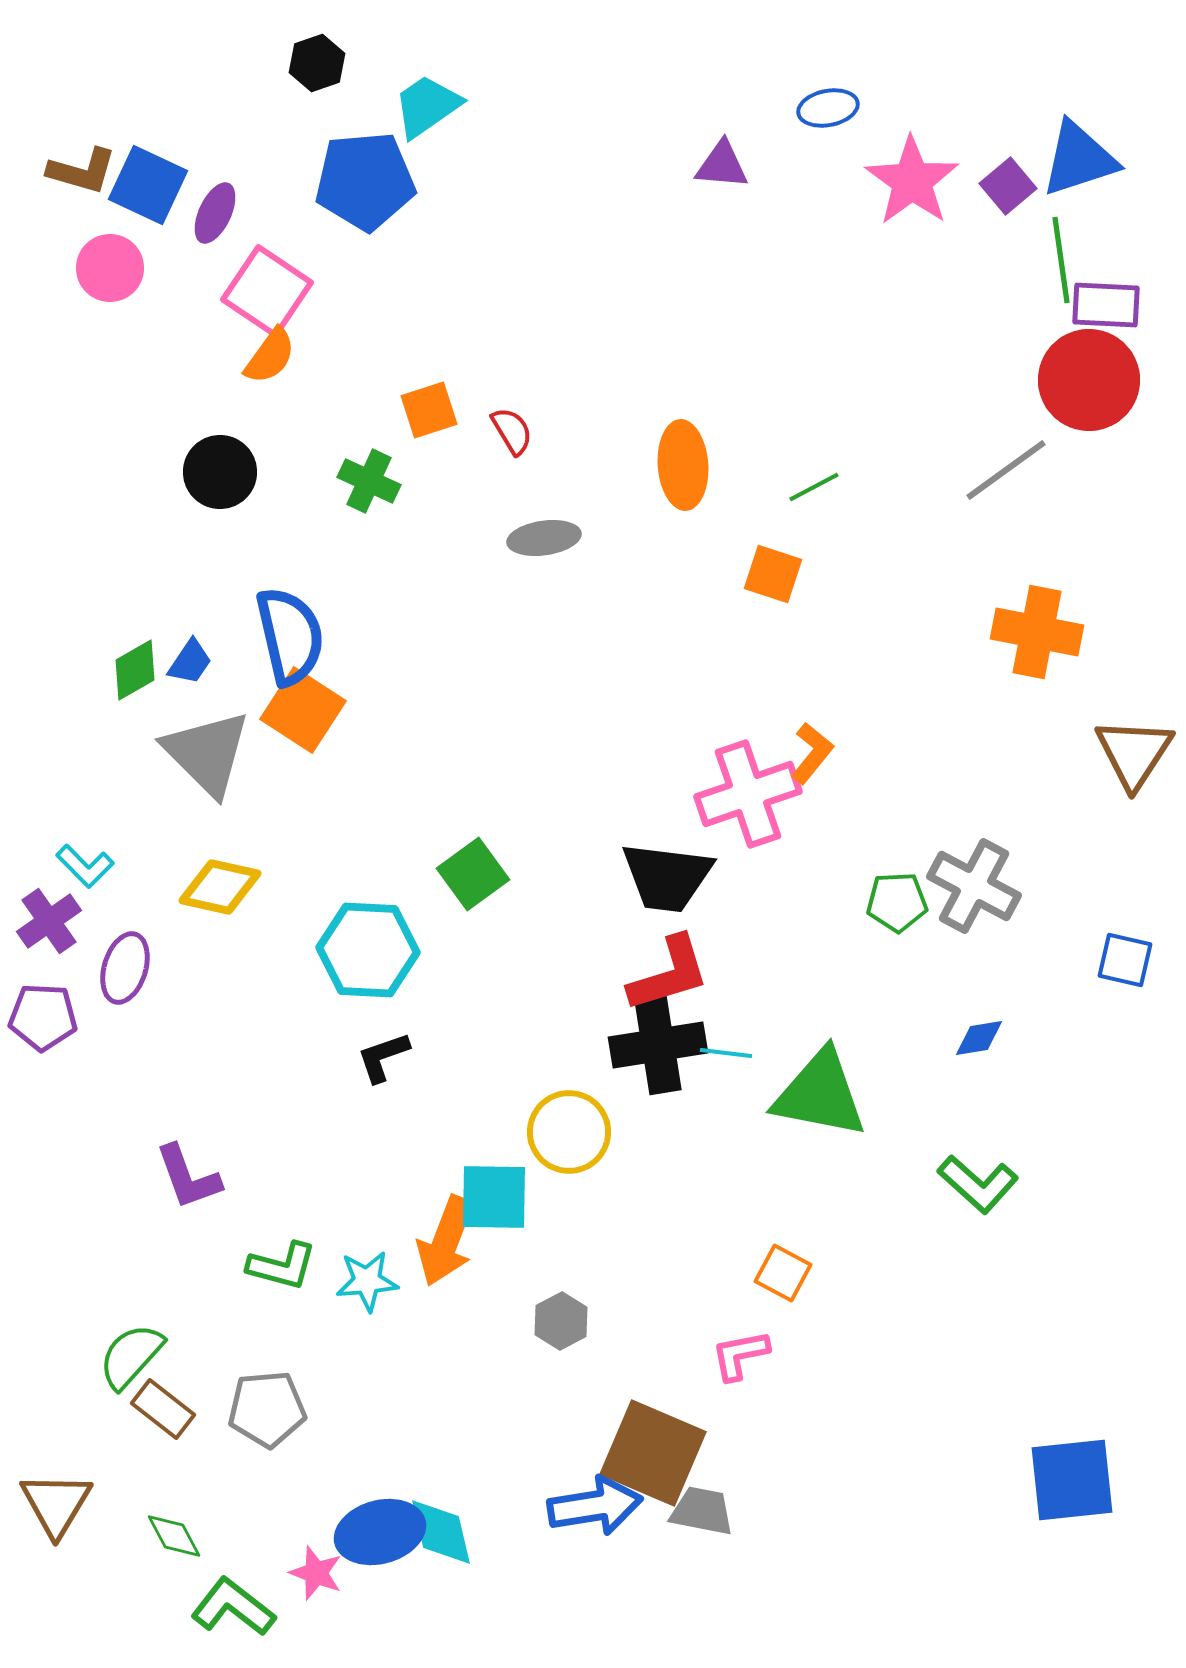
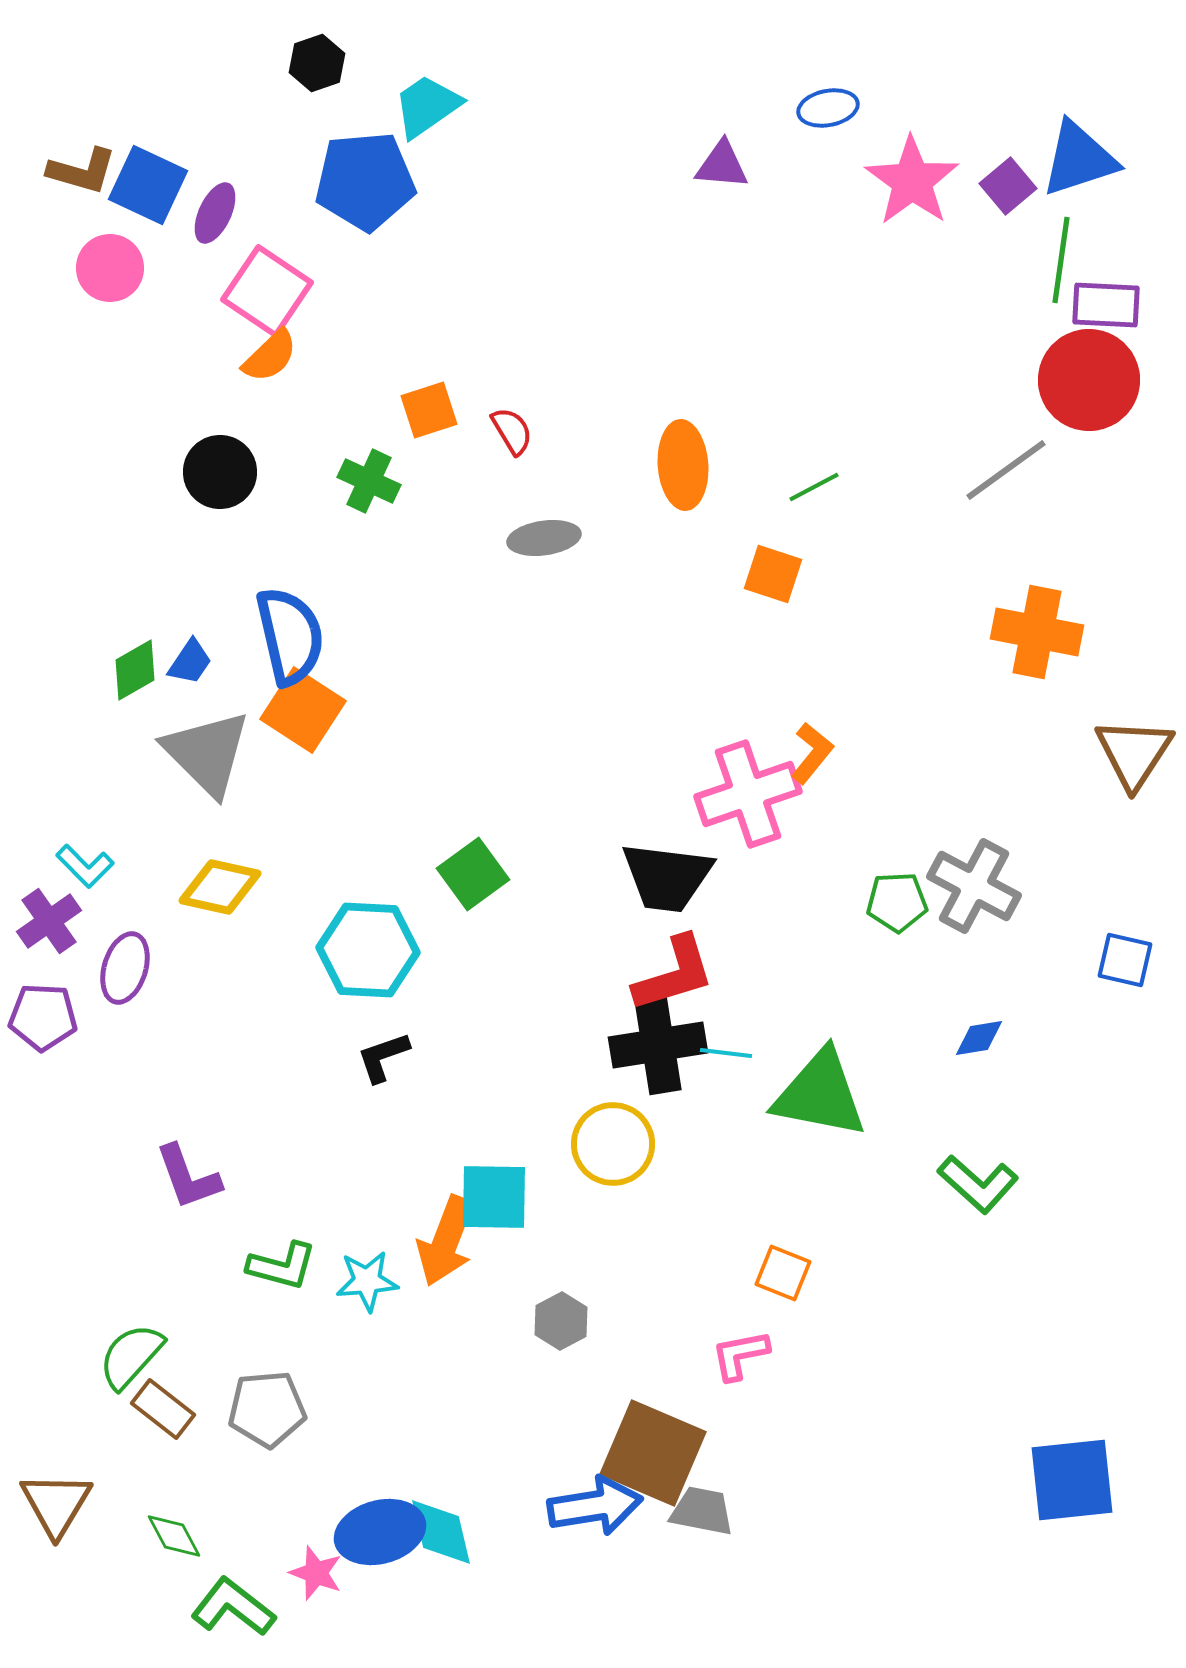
green line at (1061, 260): rotated 16 degrees clockwise
orange semicircle at (270, 356): rotated 10 degrees clockwise
red L-shape at (669, 974): moved 5 px right
yellow circle at (569, 1132): moved 44 px right, 12 px down
orange square at (783, 1273): rotated 6 degrees counterclockwise
